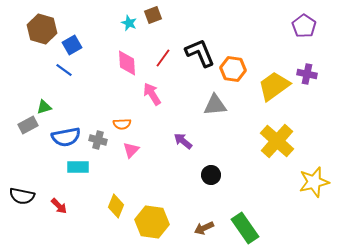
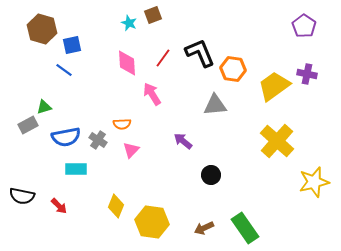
blue square: rotated 18 degrees clockwise
gray cross: rotated 18 degrees clockwise
cyan rectangle: moved 2 px left, 2 px down
